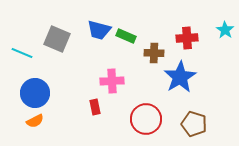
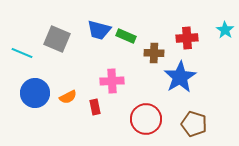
orange semicircle: moved 33 px right, 24 px up
